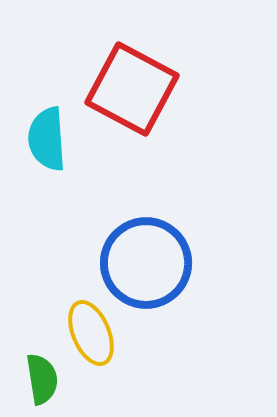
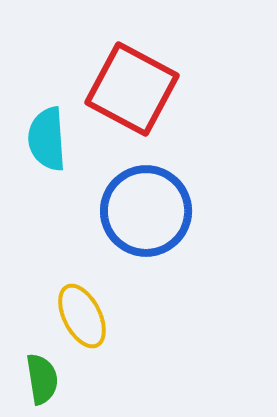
blue circle: moved 52 px up
yellow ellipse: moved 9 px left, 17 px up; rotated 4 degrees counterclockwise
